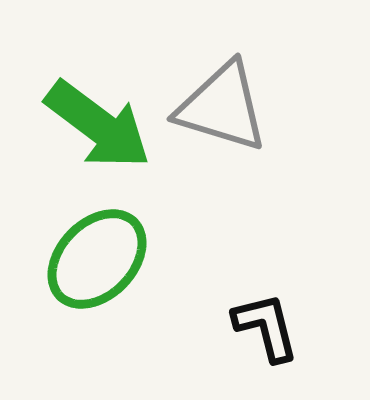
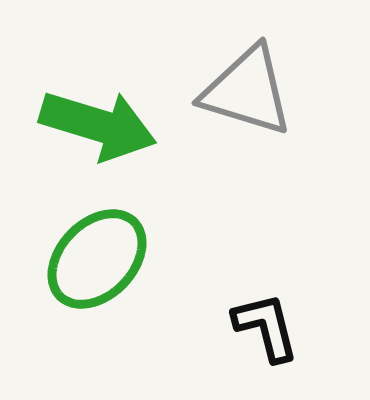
gray triangle: moved 25 px right, 16 px up
green arrow: rotated 20 degrees counterclockwise
